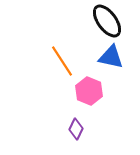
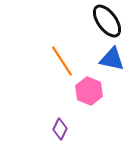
blue triangle: moved 1 px right, 2 px down
purple diamond: moved 16 px left
